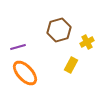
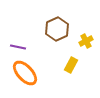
brown hexagon: moved 2 px left, 1 px up; rotated 10 degrees counterclockwise
yellow cross: moved 1 px left, 1 px up
purple line: rotated 28 degrees clockwise
